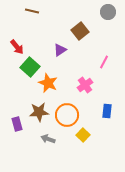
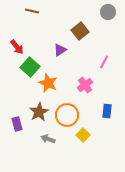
brown star: rotated 24 degrees counterclockwise
